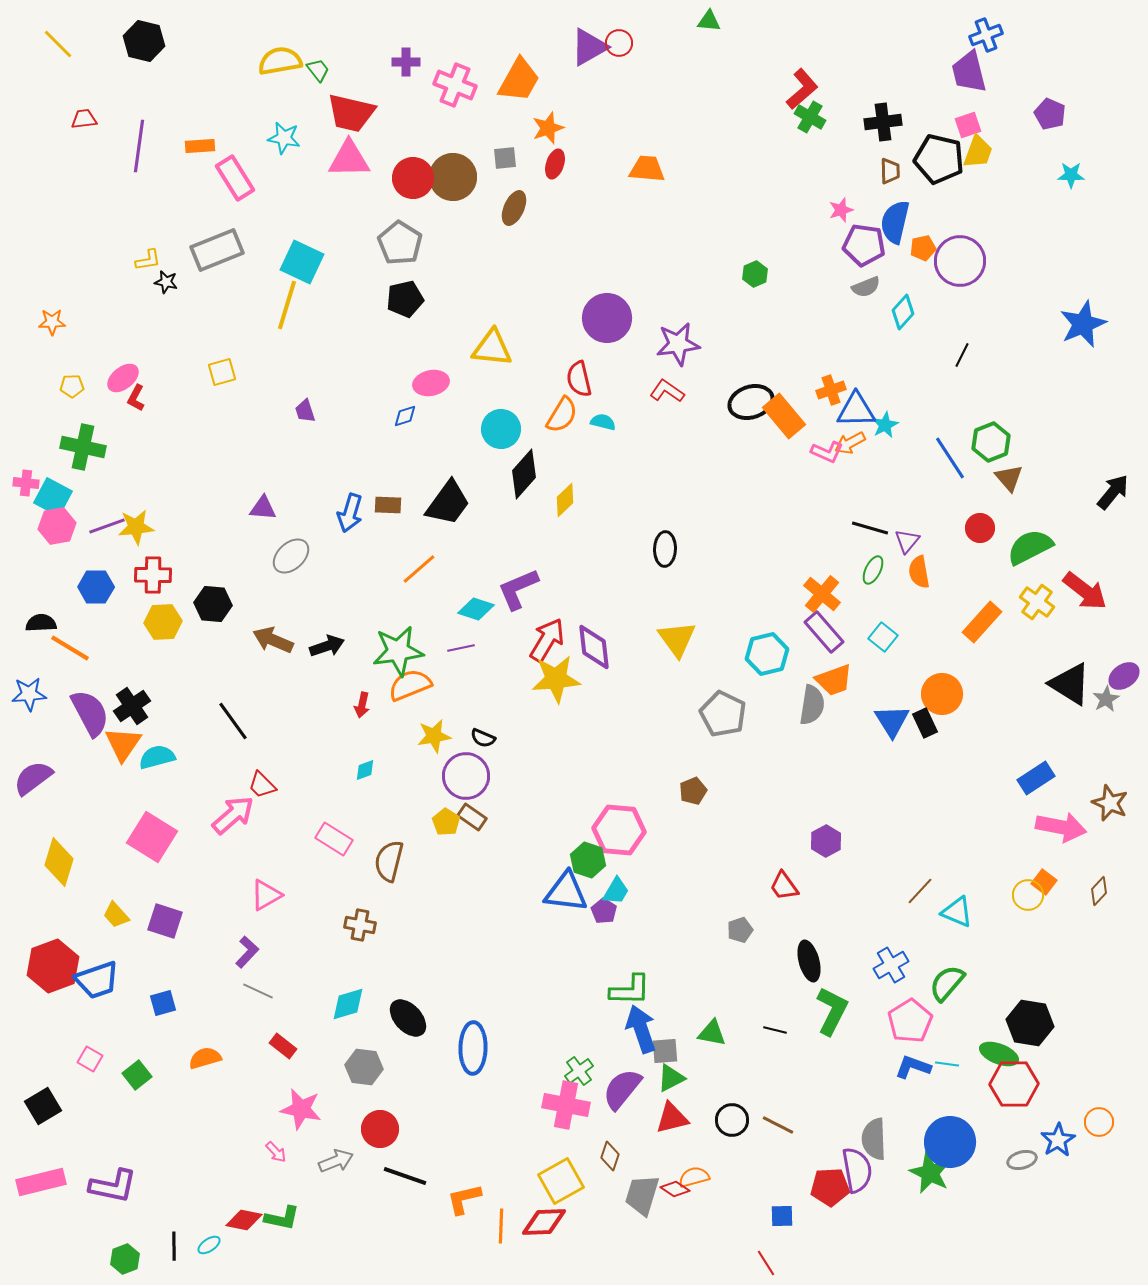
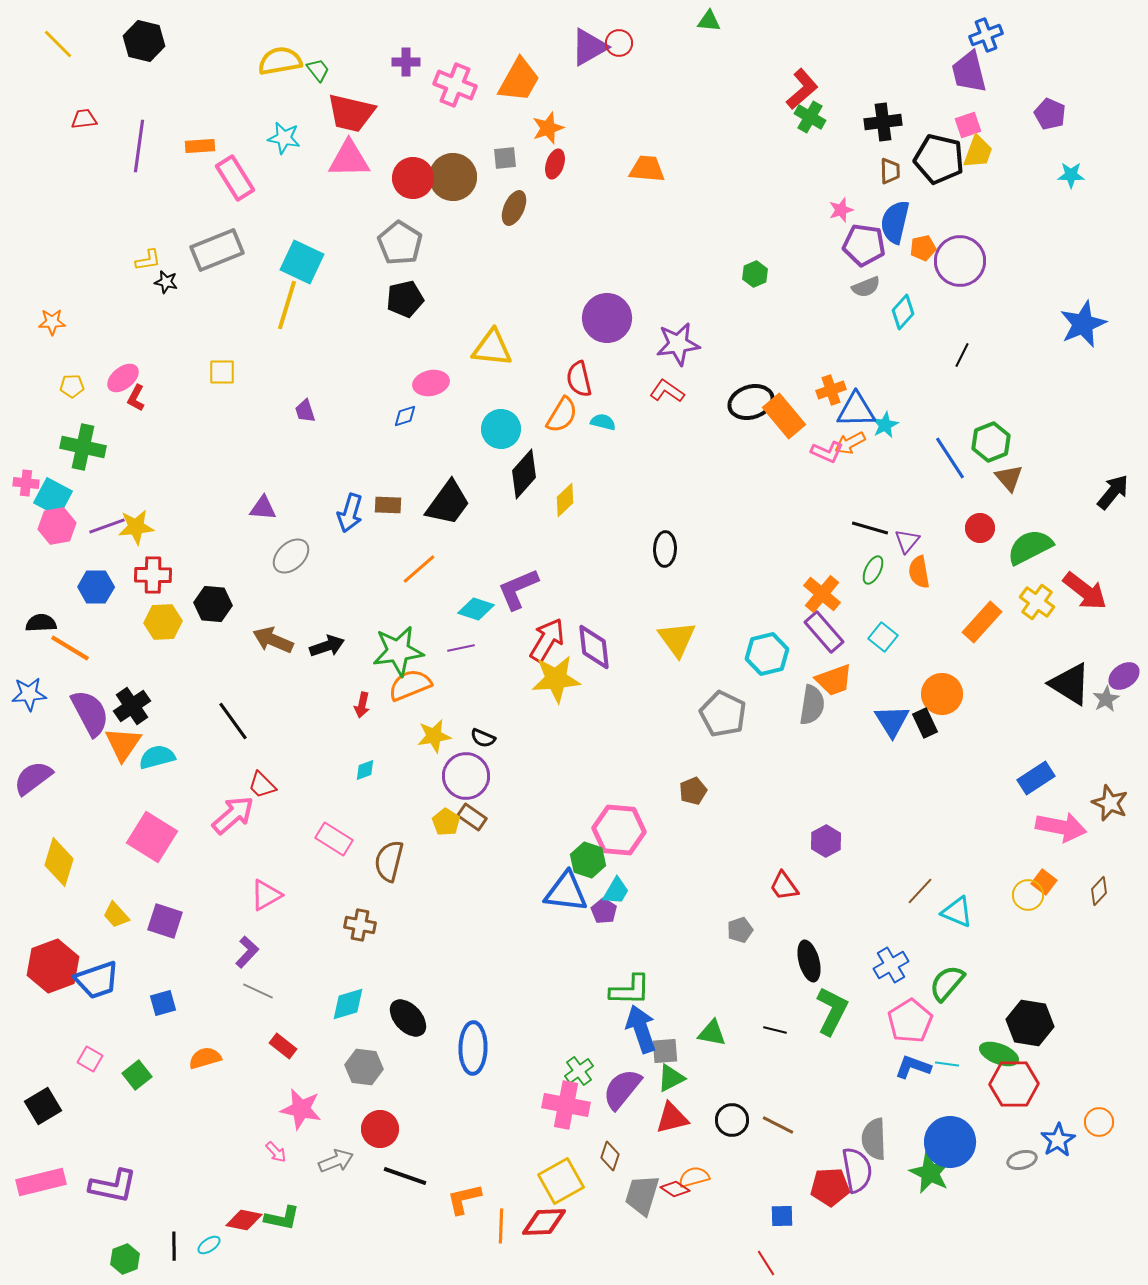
yellow square at (222, 372): rotated 16 degrees clockwise
